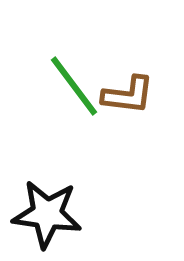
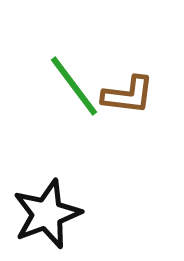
black star: rotated 28 degrees counterclockwise
